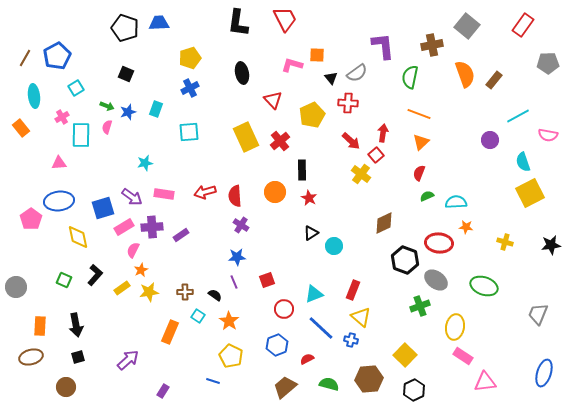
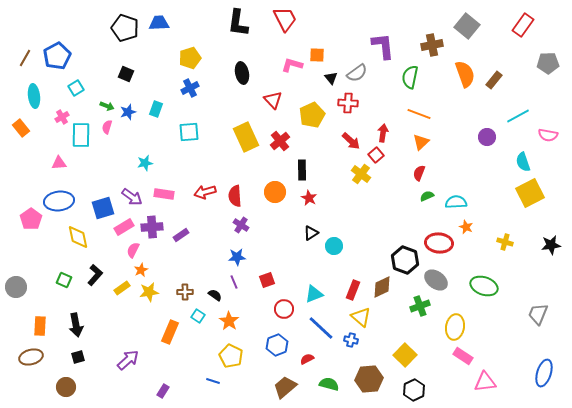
purple circle at (490, 140): moved 3 px left, 3 px up
brown diamond at (384, 223): moved 2 px left, 64 px down
orange star at (466, 227): rotated 16 degrees clockwise
